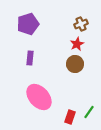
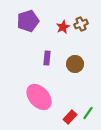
purple pentagon: moved 3 px up
red star: moved 14 px left, 17 px up
purple rectangle: moved 17 px right
green line: moved 1 px left, 1 px down
red rectangle: rotated 24 degrees clockwise
